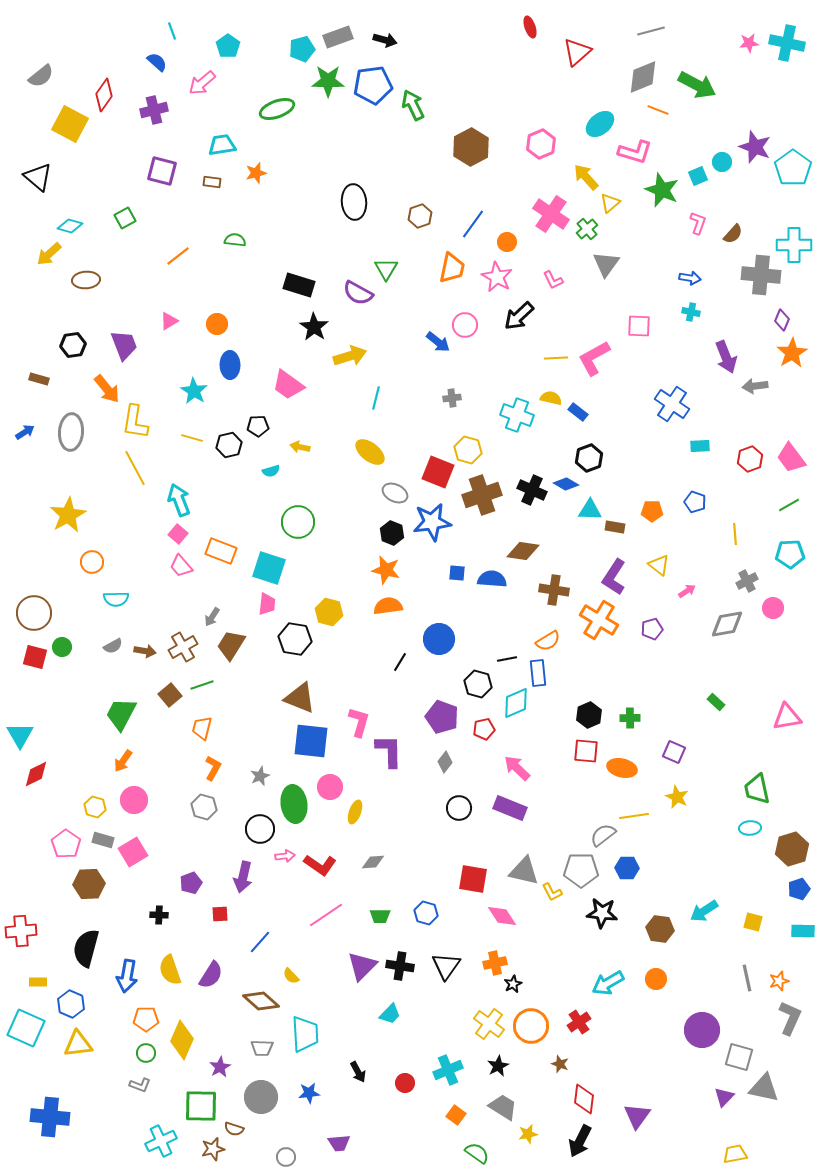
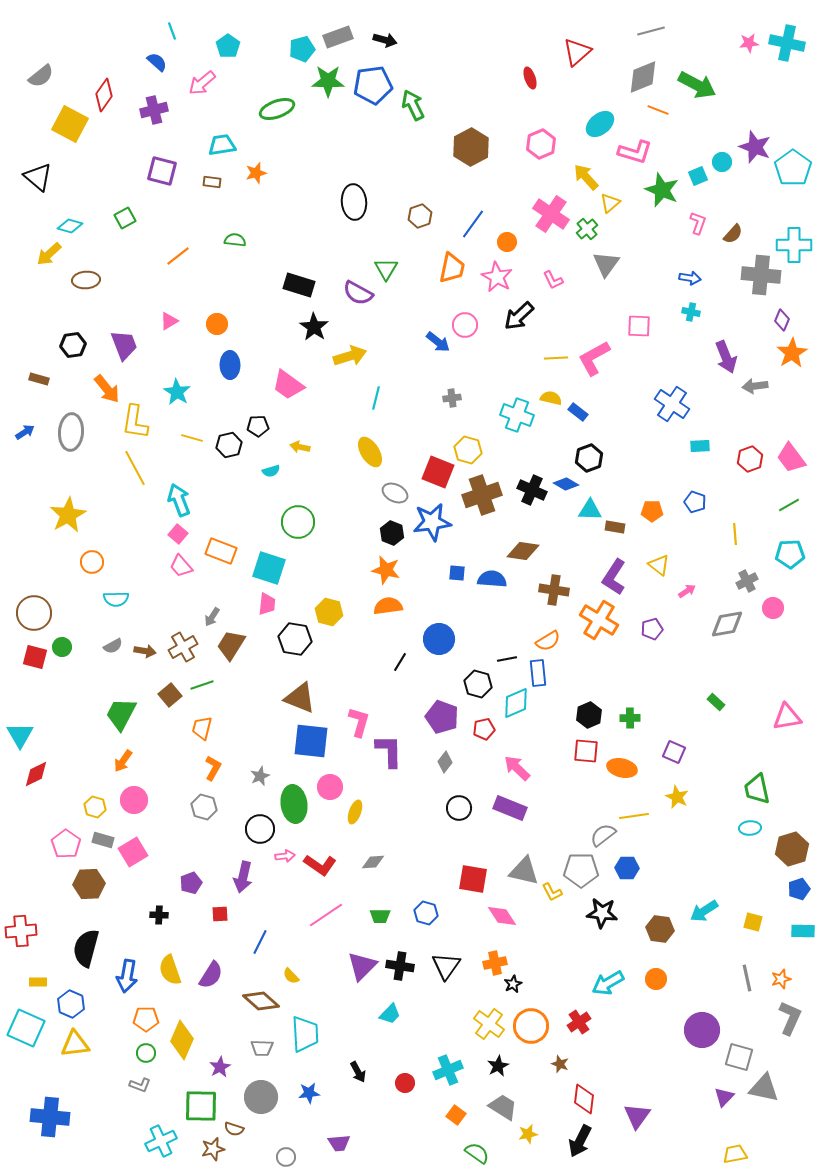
red ellipse at (530, 27): moved 51 px down
cyan star at (194, 391): moved 17 px left, 1 px down
yellow ellipse at (370, 452): rotated 20 degrees clockwise
blue line at (260, 942): rotated 15 degrees counterclockwise
orange star at (779, 981): moved 2 px right, 2 px up
yellow triangle at (78, 1044): moved 3 px left
